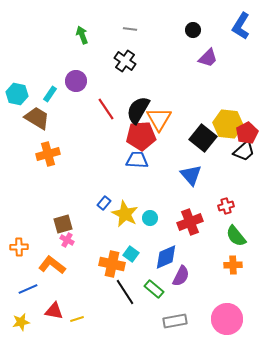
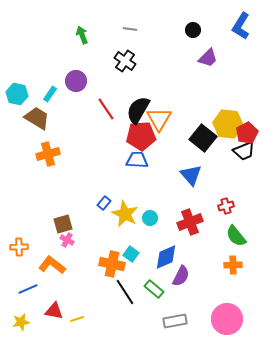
black trapezoid at (244, 151): rotated 20 degrees clockwise
